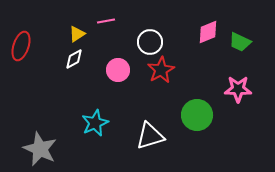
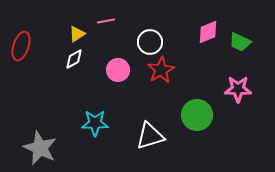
cyan star: rotated 24 degrees clockwise
gray star: moved 1 px up
